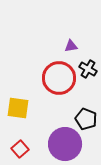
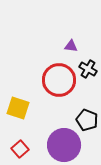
purple triangle: rotated 16 degrees clockwise
red circle: moved 2 px down
yellow square: rotated 10 degrees clockwise
black pentagon: moved 1 px right, 1 px down
purple circle: moved 1 px left, 1 px down
